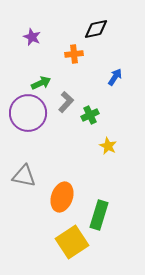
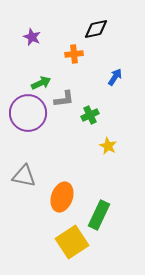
gray L-shape: moved 2 px left, 3 px up; rotated 40 degrees clockwise
green rectangle: rotated 8 degrees clockwise
